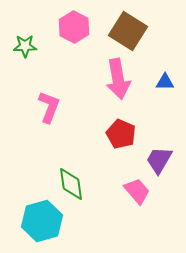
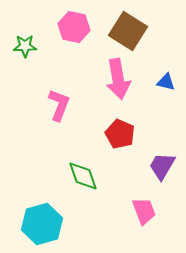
pink hexagon: rotated 16 degrees counterclockwise
blue triangle: moved 1 px right; rotated 12 degrees clockwise
pink L-shape: moved 10 px right, 2 px up
red pentagon: moved 1 px left
purple trapezoid: moved 3 px right, 6 px down
green diamond: moved 12 px right, 8 px up; rotated 12 degrees counterclockwise
pink trapezoid: moved 7 px right, 20 px down; rotated 20 degrees clockwise
cyan hexagon: moved 3 px down
